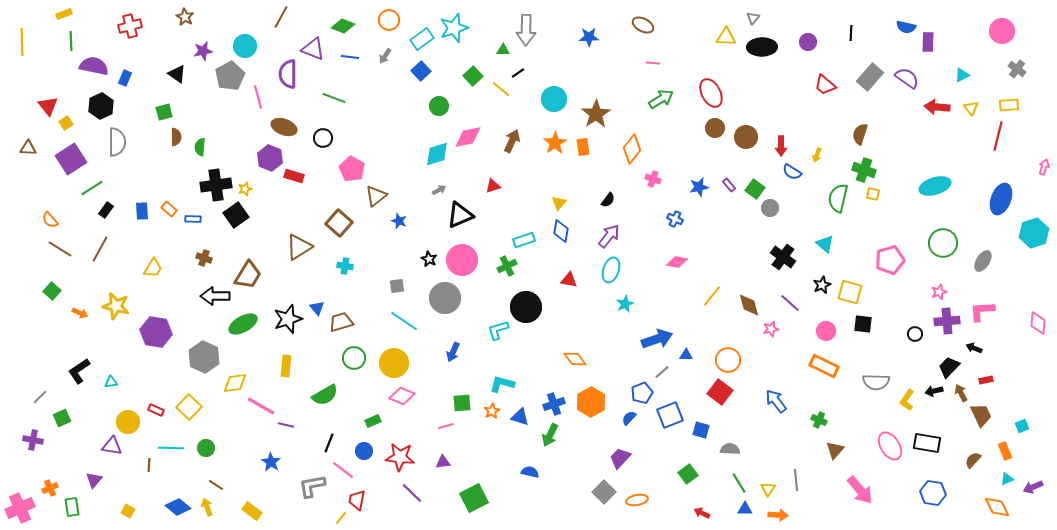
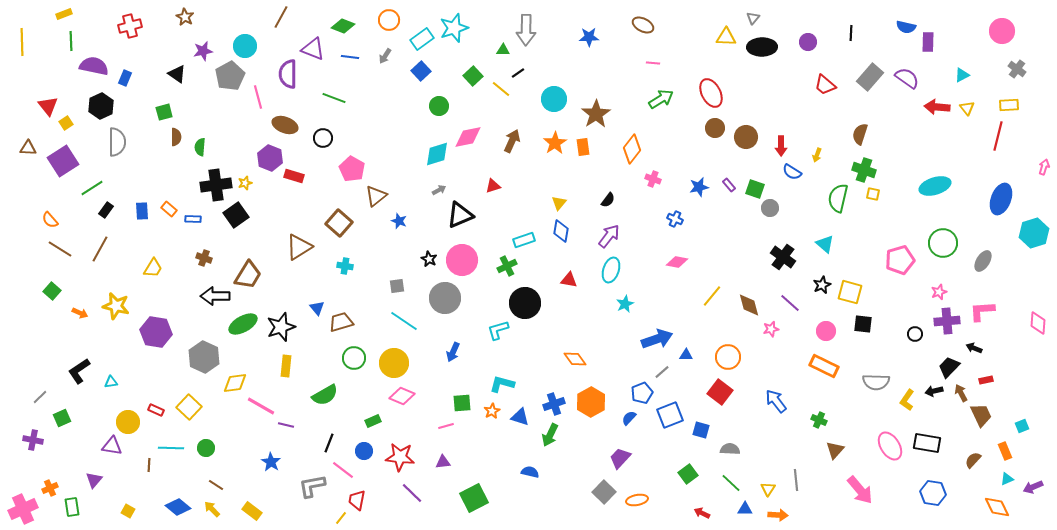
yellow triangle at (971, 108): moved 4 px left
brown ellipse at (284, 127): moved 1 px right, 2 px up
purple square at (71, 159): moved 8 px left, 2 px down
yellow star at (245, 189): moved 6 px up
green square at (755, 189): rotated 18 degrees counterclockwise
pink pentagon at (890, 260): moved 10 px right
black circle at (526, 307): moved 1 px left, 4 px up
black star at (288, 319): moved 7 px left, 8 px down
orange circle at (728, 360): moved 3 px up
green line at (739, 483): moved 8 px left; rotated 15 degrees counterclockwise
yellow arrow at (207, 507): moved 5 px right, 2 px down; rotated 24 degrees counterclockwise
pink cross at (20, 508): moved 3 px right, 1 px down
